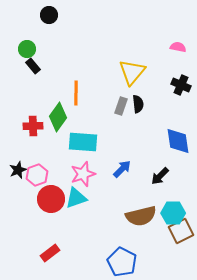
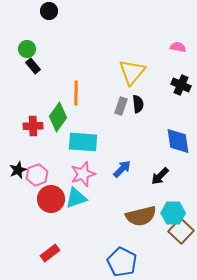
black circle: moved 4 px up
brown square: rotated 20 degrees counterclockwise
